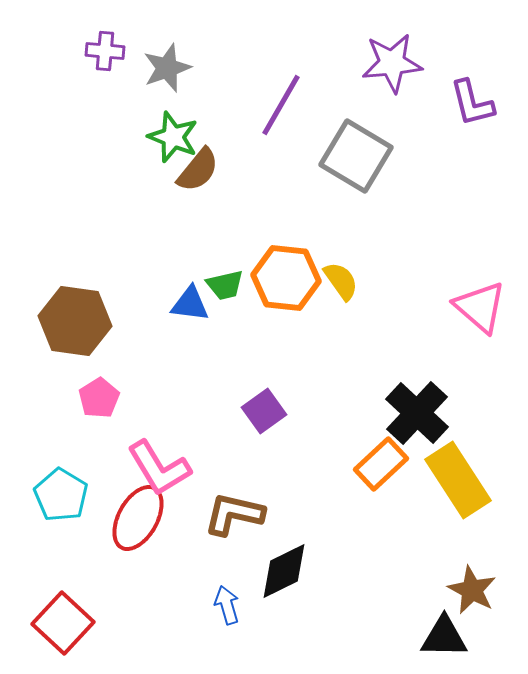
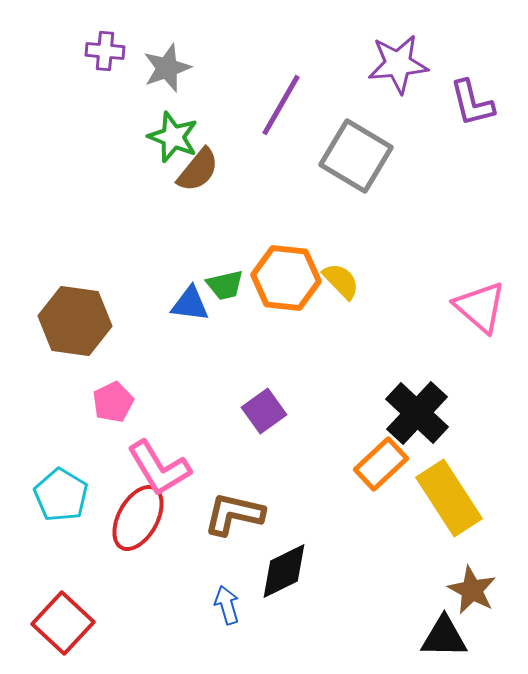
purple star: moved 6 px right, 1 px down
yellow semicircle: rotated 9 degrees counterclockwise
pink pentagon: moved 14 px right, 4 px down; rotated 6 degrees clockwise
yellow rectangle: moved 9 px left, 18 px down
